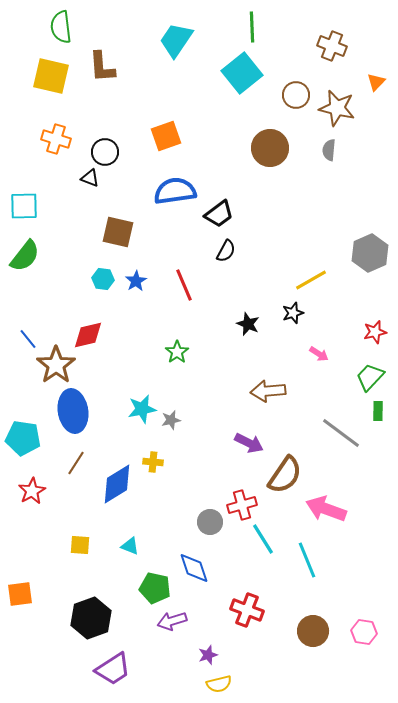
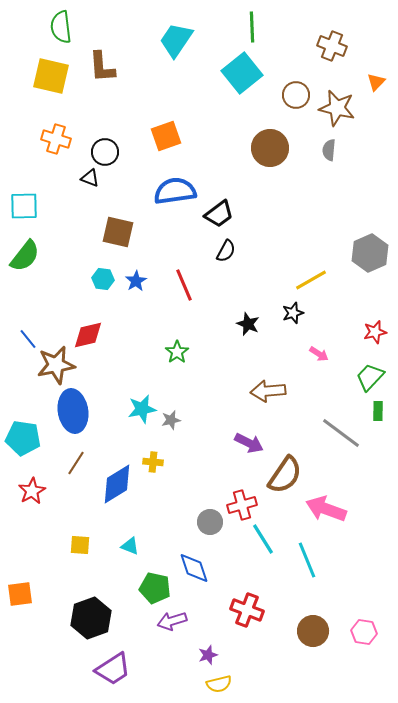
brown star at (56, 365): rotated 24 degrees clockwise
